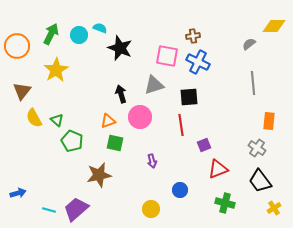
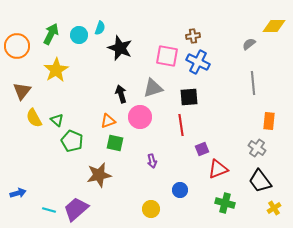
cyan semicircle: rotated 88 degrees clockwise
gray triangle: moved 1 px left, 3 px down
purple square: moved 2 px left, 4 px down
